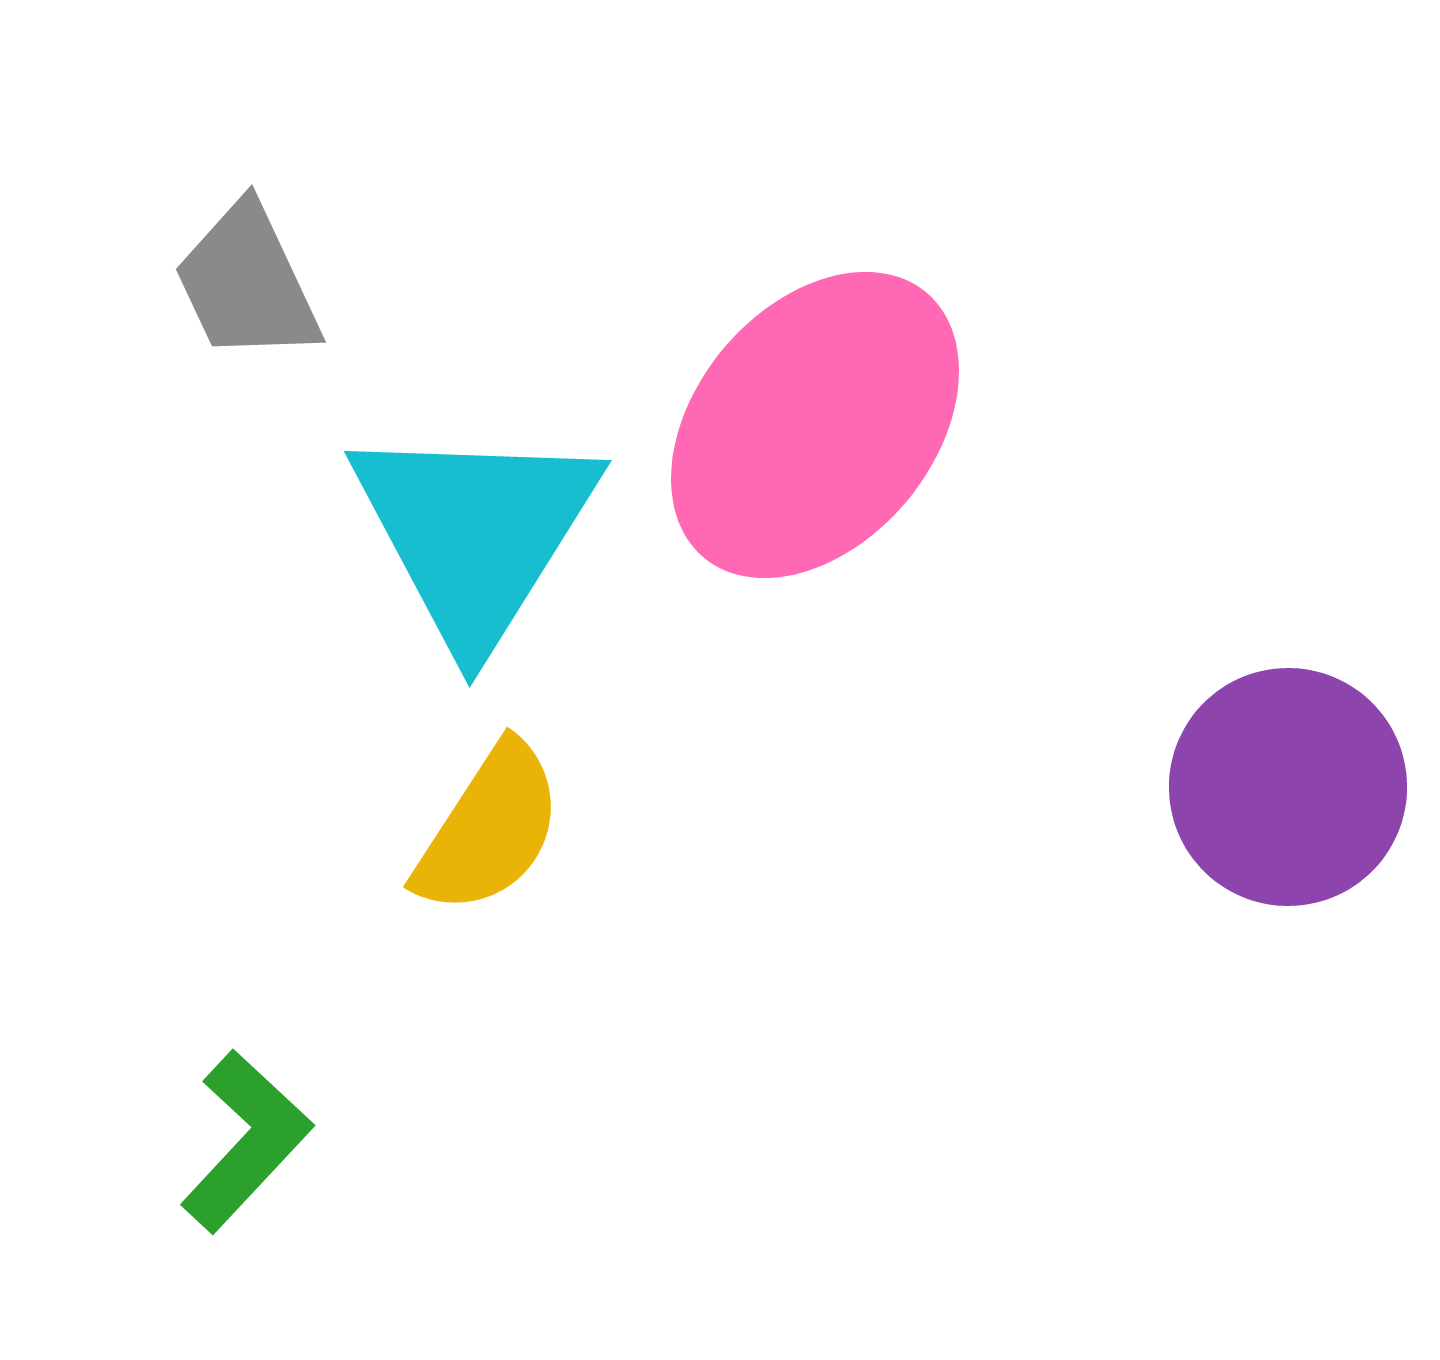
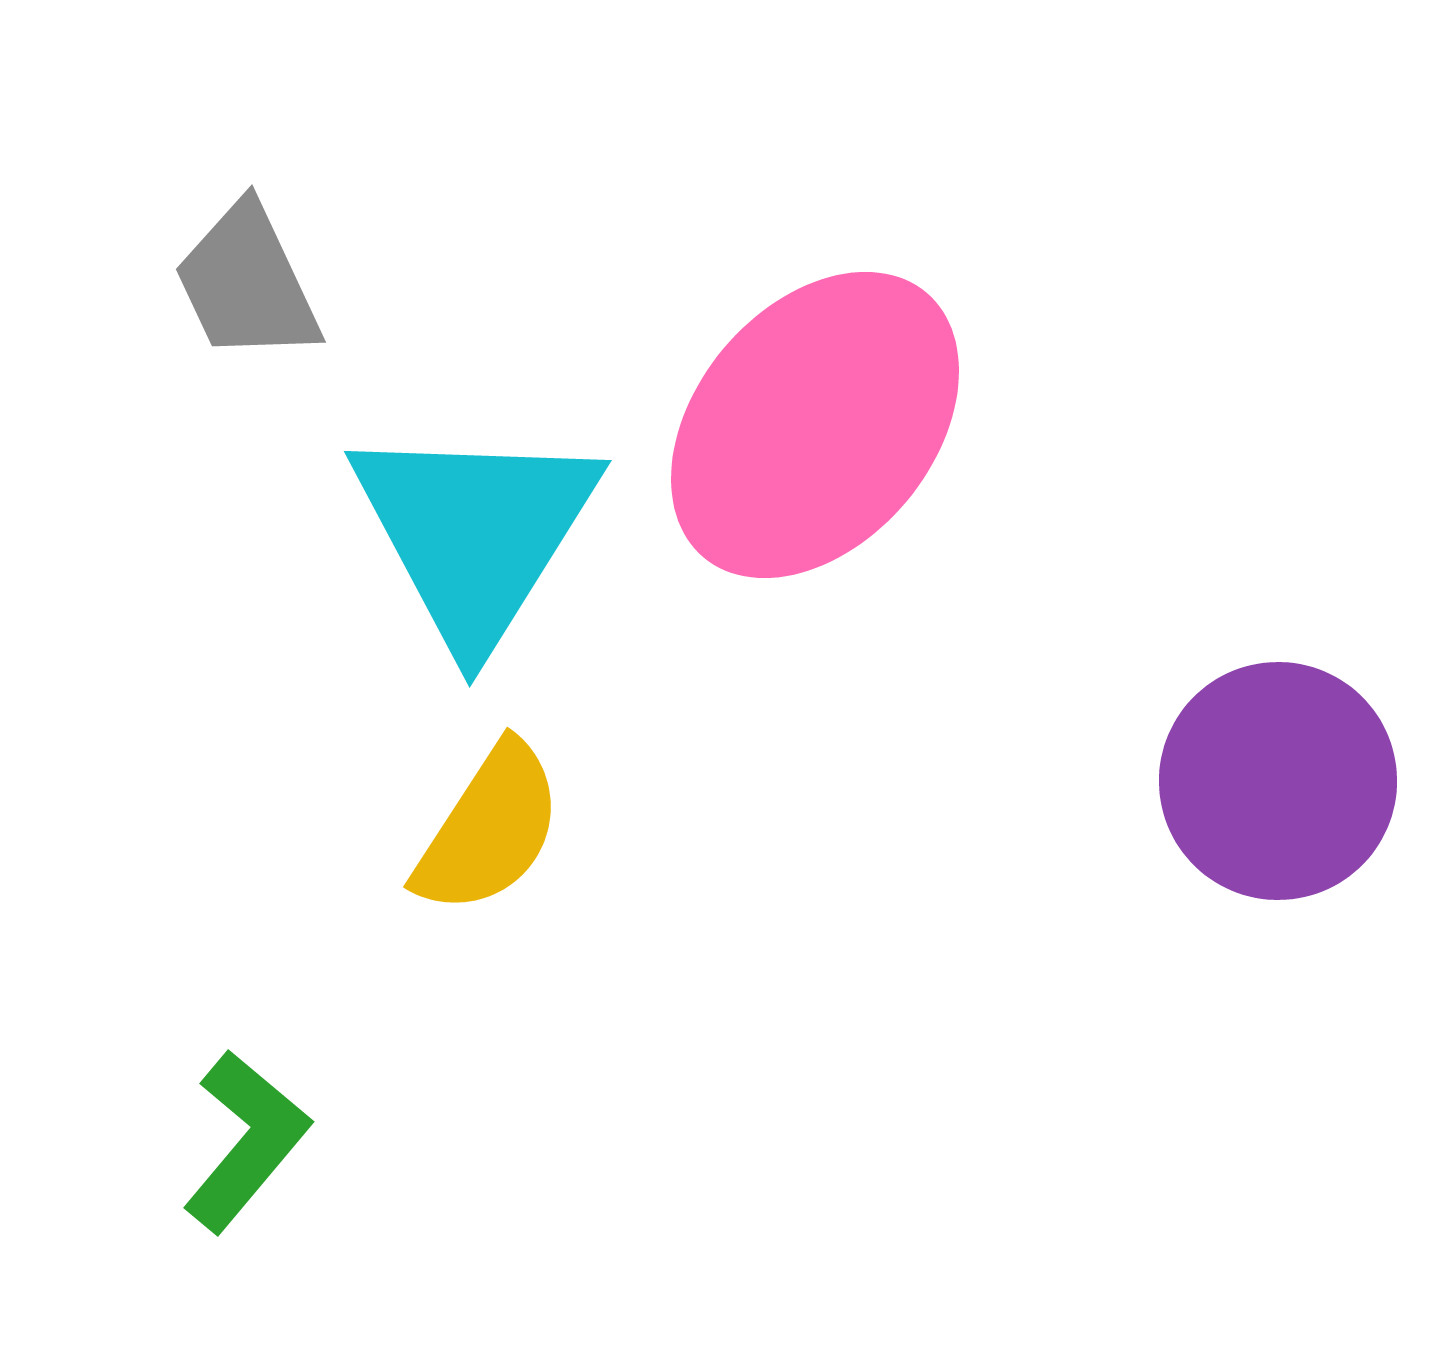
purple circle: moved 10 px left, 6 px up
green L-shape: rotated 3 degrees counterclockwise
